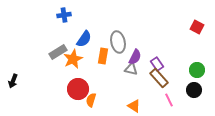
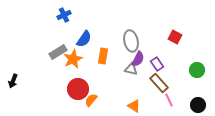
blue cross: rotated 16 degrees counterclockwise
red square: moved 22 px left, 10 px down
gray ellipse: moved 13 px right, 1 px up
purple semicircle: moved 3 px right, 2 px down
brown rectangle: moved 5 px down
black circle: moved 4 px right, 15 px down
orange semicircle: rotated 24 degrees clockwise
